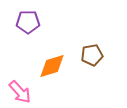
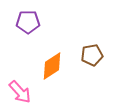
orange diamond: rotated 16 degrees counterclockwise
